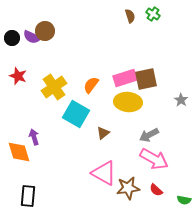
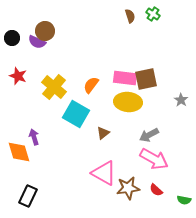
purple semicircle: moved 5 px right, 5 px down
pink rectangle: rotated 25 degrees clockwise
yellow cross: rotated 15 degrees counterclockwise
black rectangle: rotated 20 degrees clockwise
